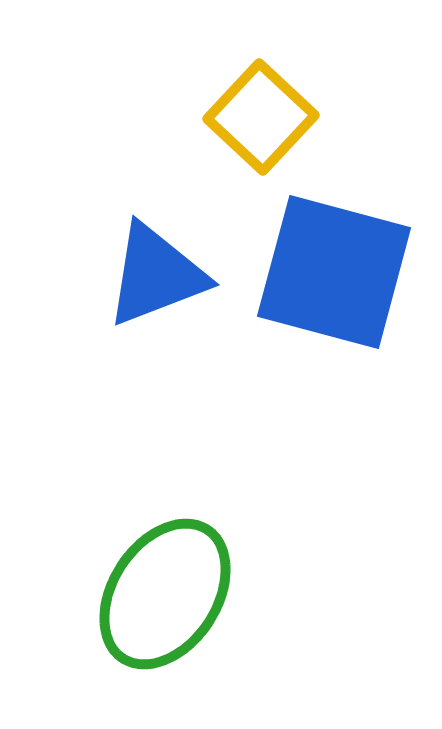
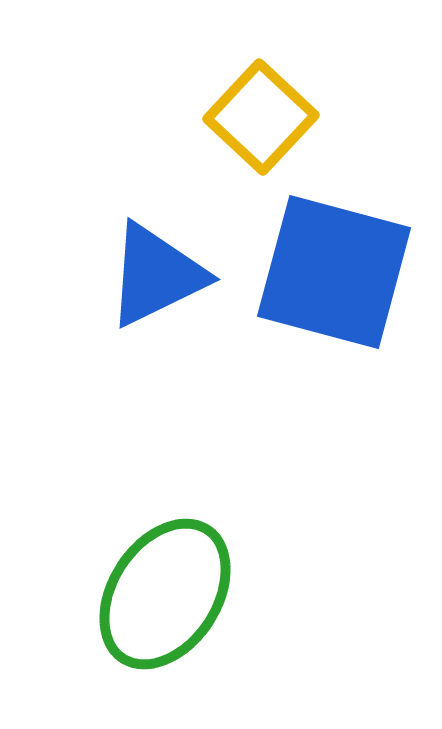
blue triangle: rotated 5 degrees counterclockwise
